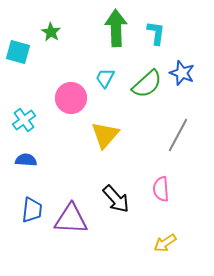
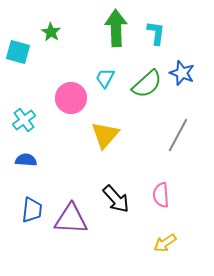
pink semicircle: moved 6 px down
